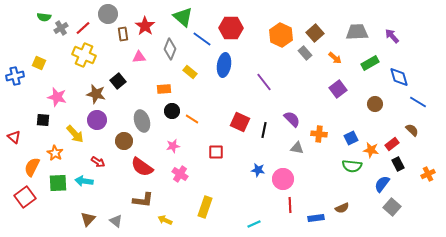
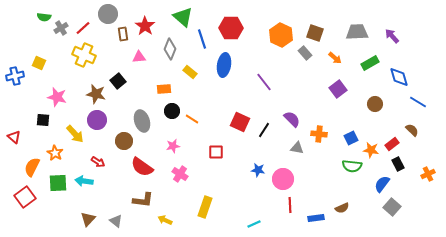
brown square at (315, 33): rotated 30 degrees counterclockwise
blue line at (202, 39): rotated 36 degrees clockwise
black line at (264, 130): rotated 21 degrees clockwise
